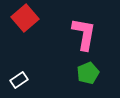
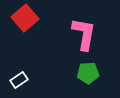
green pentagon: rotated 20 degrees clockwise
